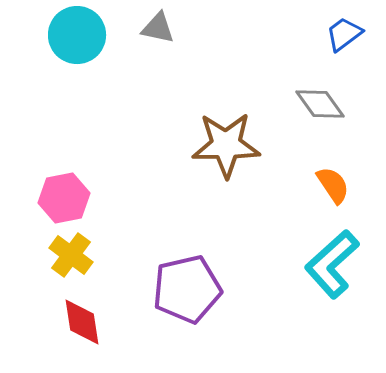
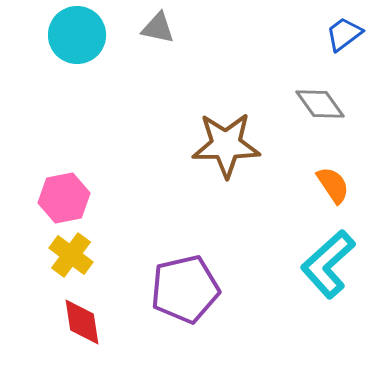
cyan L-shape: moved 4 px left
purple pentagon: moved 2 px left
